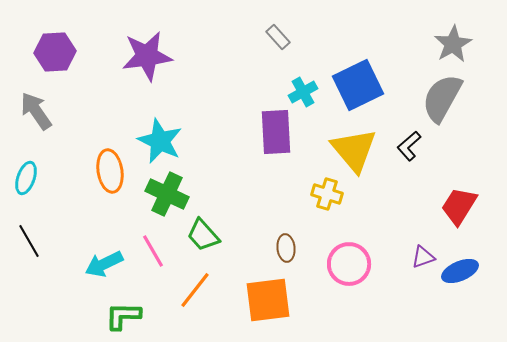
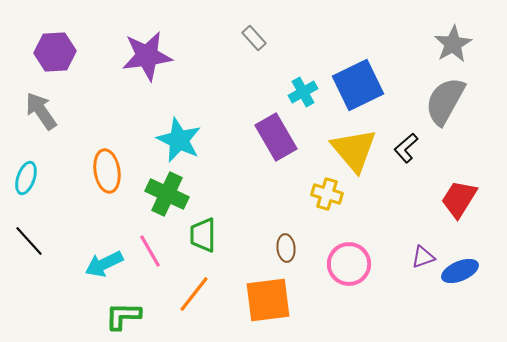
gray rectangle: moved 24 px left, 1 px down
gray semicircle: moved 3 px right, 3 px down
gray arrow: moved 5 px right
purple rectangle: moved 5 px down; rotated 27 degrees counterclockwise
cyan star: moved 19 px right, 1 px up
black L-shape: moved 3 px left, 2 px down
orange ellipse: moved 3 px left
red trapezoid: moved 7 px up
green trapezoid: rotated 42 degrees clockwise
black line: rotated 12 degrees counterclockwise
pink line: moved 3 px left
orange line: moved 1 px left, 4 px down
